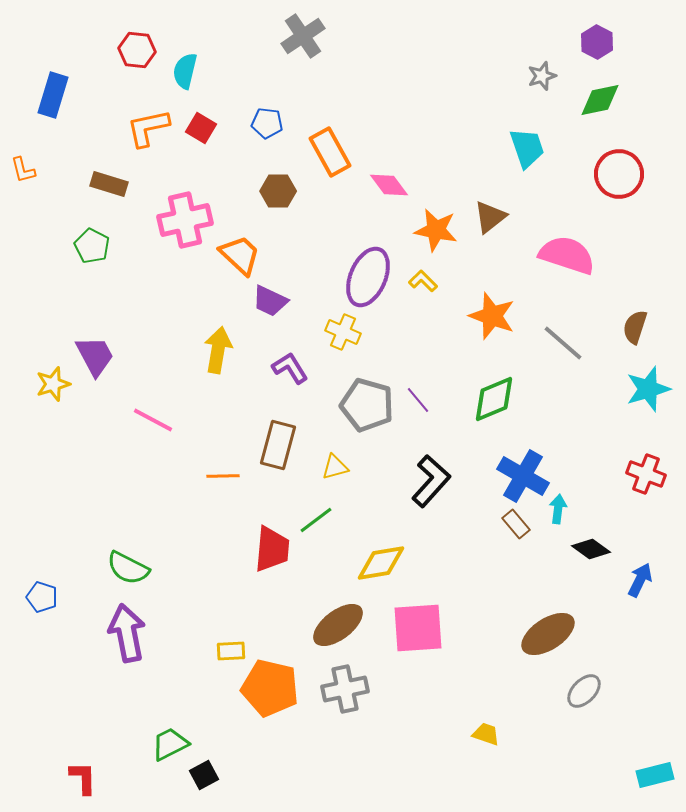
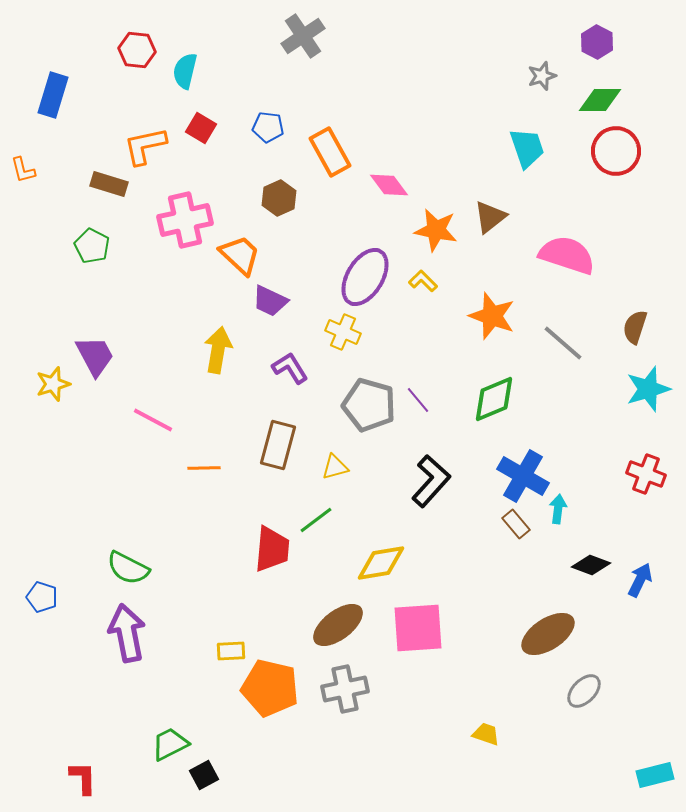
green diamond at (600, 100): rotated 12 degrees clockwise
blue pentagon at (267, 123): moved 1 px right, 4 px down
orange L-shape at (148, 128): moved 3 px left, 18 px down
red circle at (619, 174): moved 3 px left, 23 px up
brown hexagon at (278, 191): moved 1 px right, 7 px down; rotated 24 degrees counterclockwise
purple ellipse at (368, 277): moved 3 px left; rotated 8 degrees clockwise
gray pentagon at (367, 405): moved 2 px right
orange line at (223, 476): moved 19 px left, 8 px up
black diamond at (591, 549): moved 16 px down; rotated 15 degrees counterclockwise
